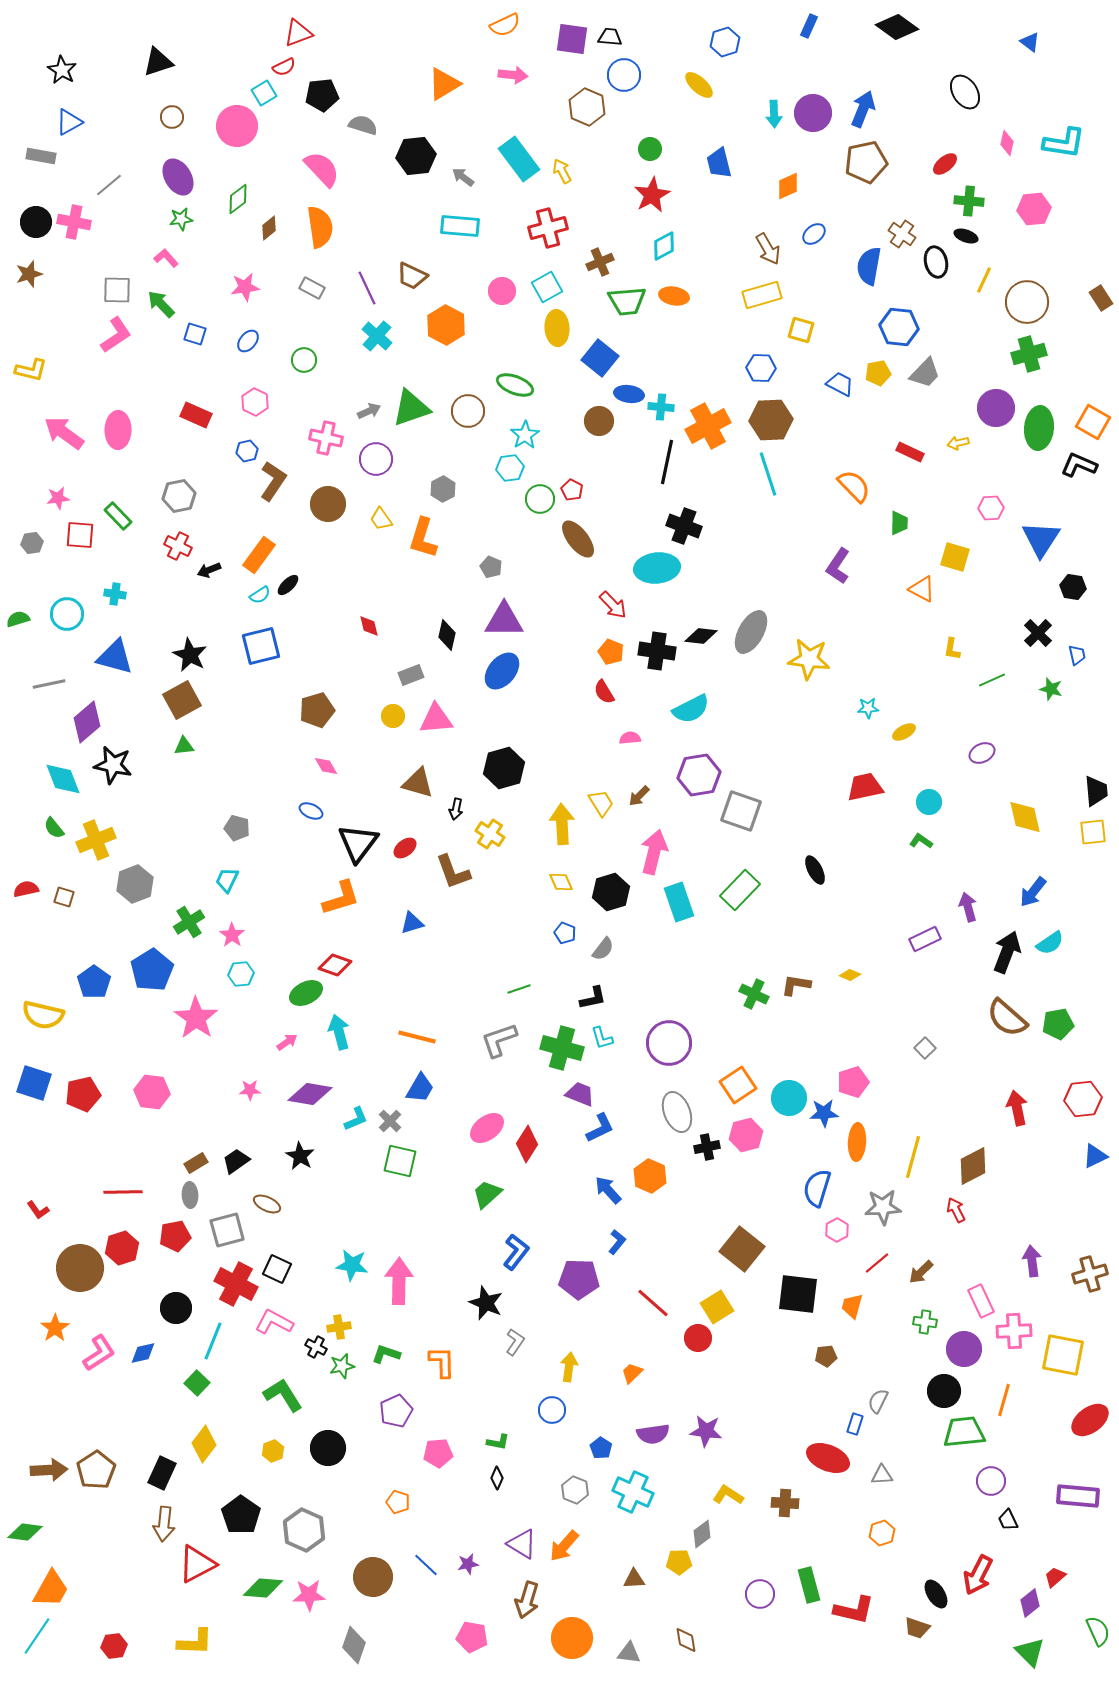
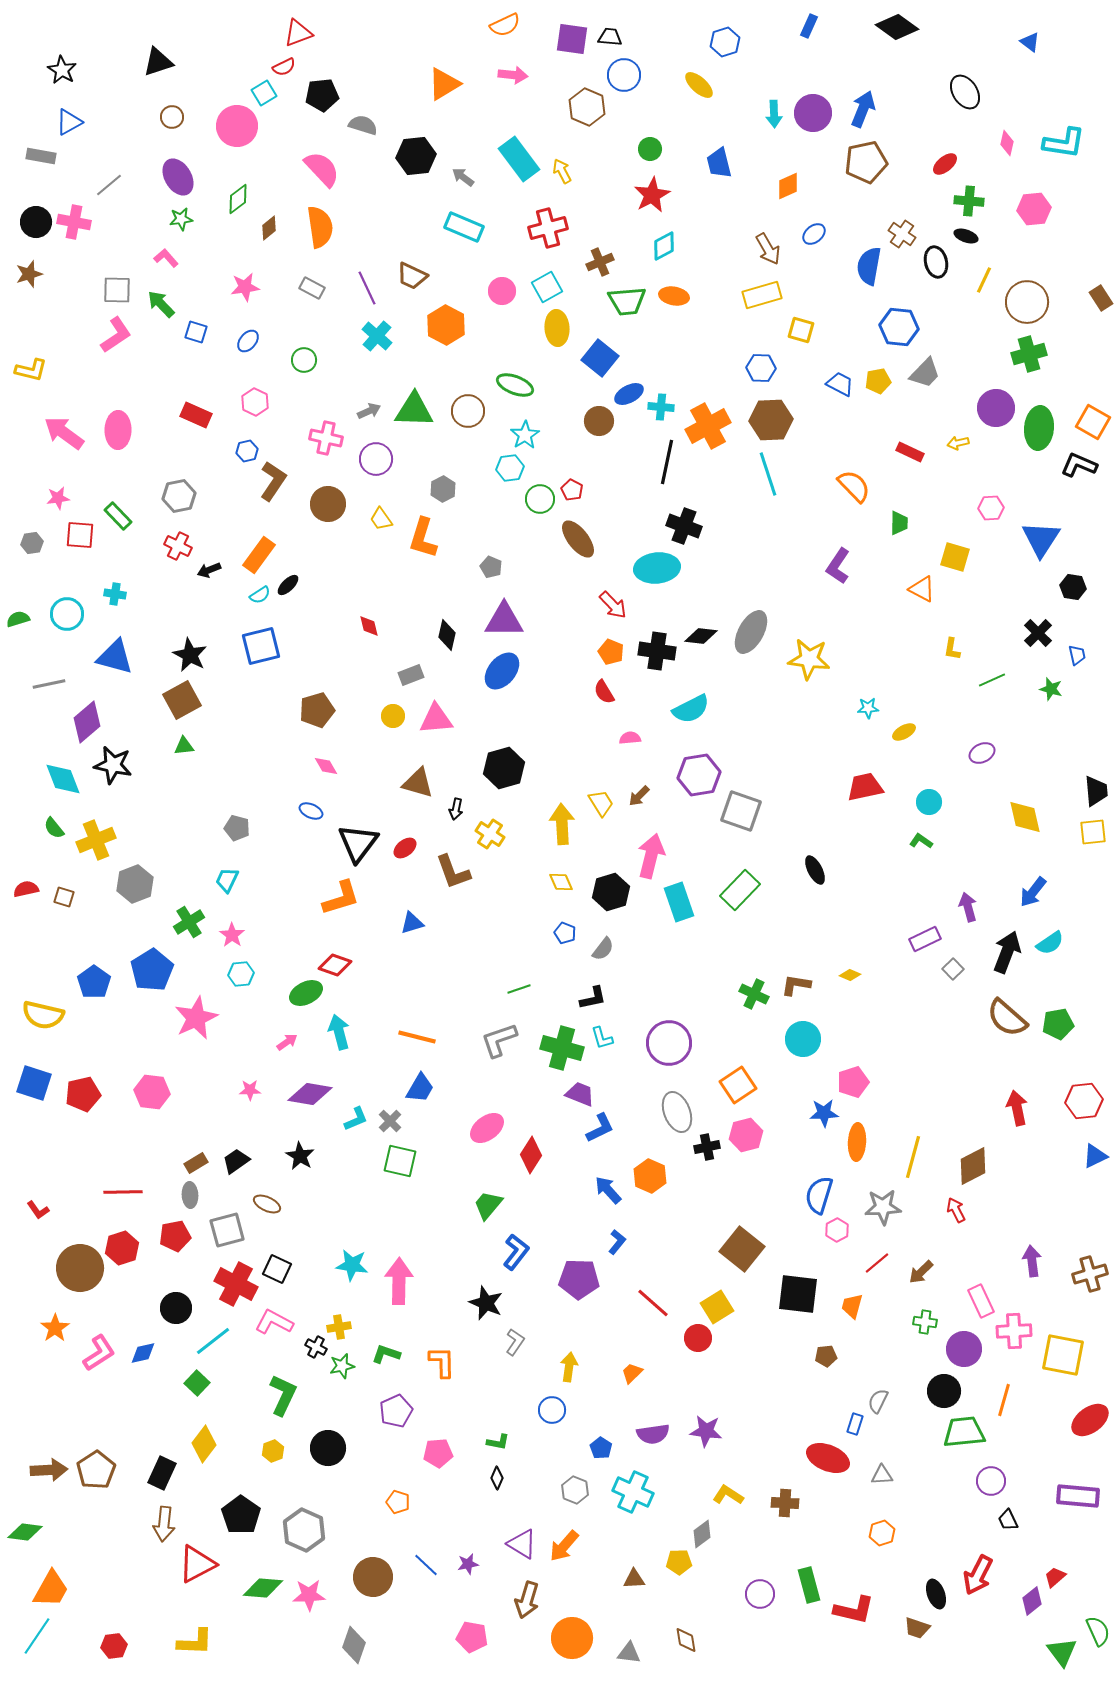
cyan rectangle at (460, 226): moved 4 px right, 1 px down; rotated 18 degrees clockwise
blue square at (195, 334): moved 1 px right, 2 px up
yellow pentagon at (878, 373): moved 8 px down
blue ellipse at (629, 394): rotated 36 degrees counterclockwise
green triangle at (411, 408): moved 3 px right, 2 px down; rotated 21 degrees clockwise
pink arrow at (654, 852): moved 3 px left, 4 px down
pink star at (196, 1018): rotated 12 degrees clockwise
gray square at (925, 1048): moved 28 px right, 79 px up
cyan circle at (789, 1098): moved 14 px right, 59 px up
red hexagon at (1083, 1099): moved 1 px right, 2 px down
red diamond at (527, 1144): moved 4 px right, 11 px down
blue semicircle at (817, 1188): moved 2 px right, 7 px down
green trapezoid at (487, 1194): moved 1 px right, 11 px down; rotated 8 degrees counterclockwise
cyan line at (213, 1341): rotated 30 degrees clockwise
green L-shape at (283, 1395): rotated 57 degrees clockwise
black ellipse at (936, 1594): rotated 12 degrees clockwise
purple diamond at (1030, 1603): moved 2 px right, 2 px up
green triangle at (1030, 1652): moved 32 px right; rotated 8 degrees clockwise
